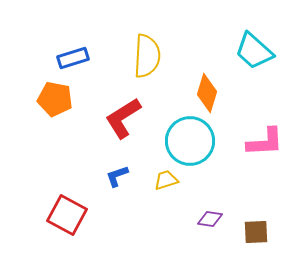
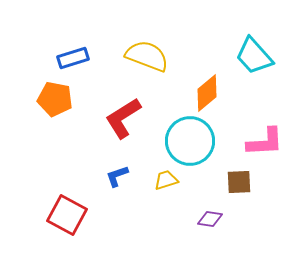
cyan trapezoid: moved 5 px down; rotated 6 degrees clockwise
yellow semicircle: rotated 72 degrees counterclockwise
orange diamond: rotated 33 degrees clockwise
brown square: moved 17 px left, 50 px up
